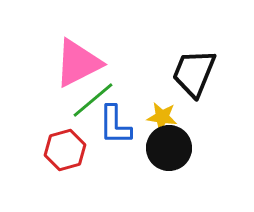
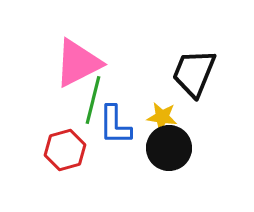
green line: rotated 36 degrees counterclockwise
